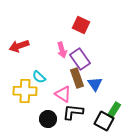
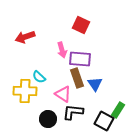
red arrow: moved 6 px right, 9 px up
purple rectangle: rotated 50 degrees counterclockwise
green rectangle: moved 4 px right
